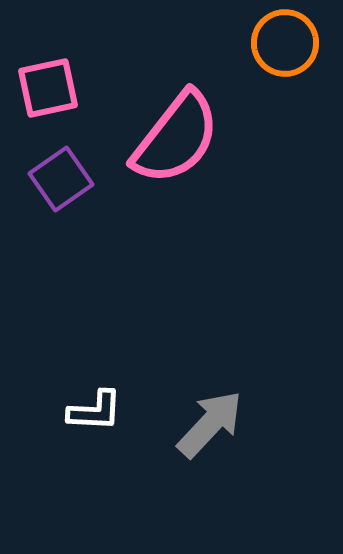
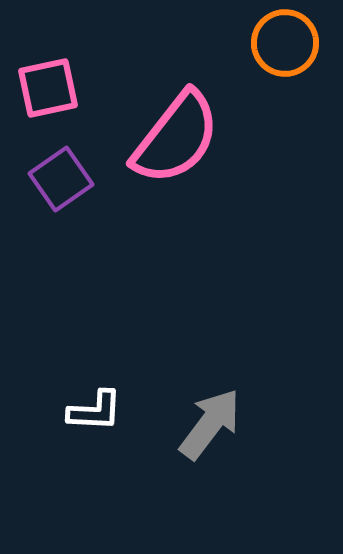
gray arrow: rotated 6 degrees counterclockwise
